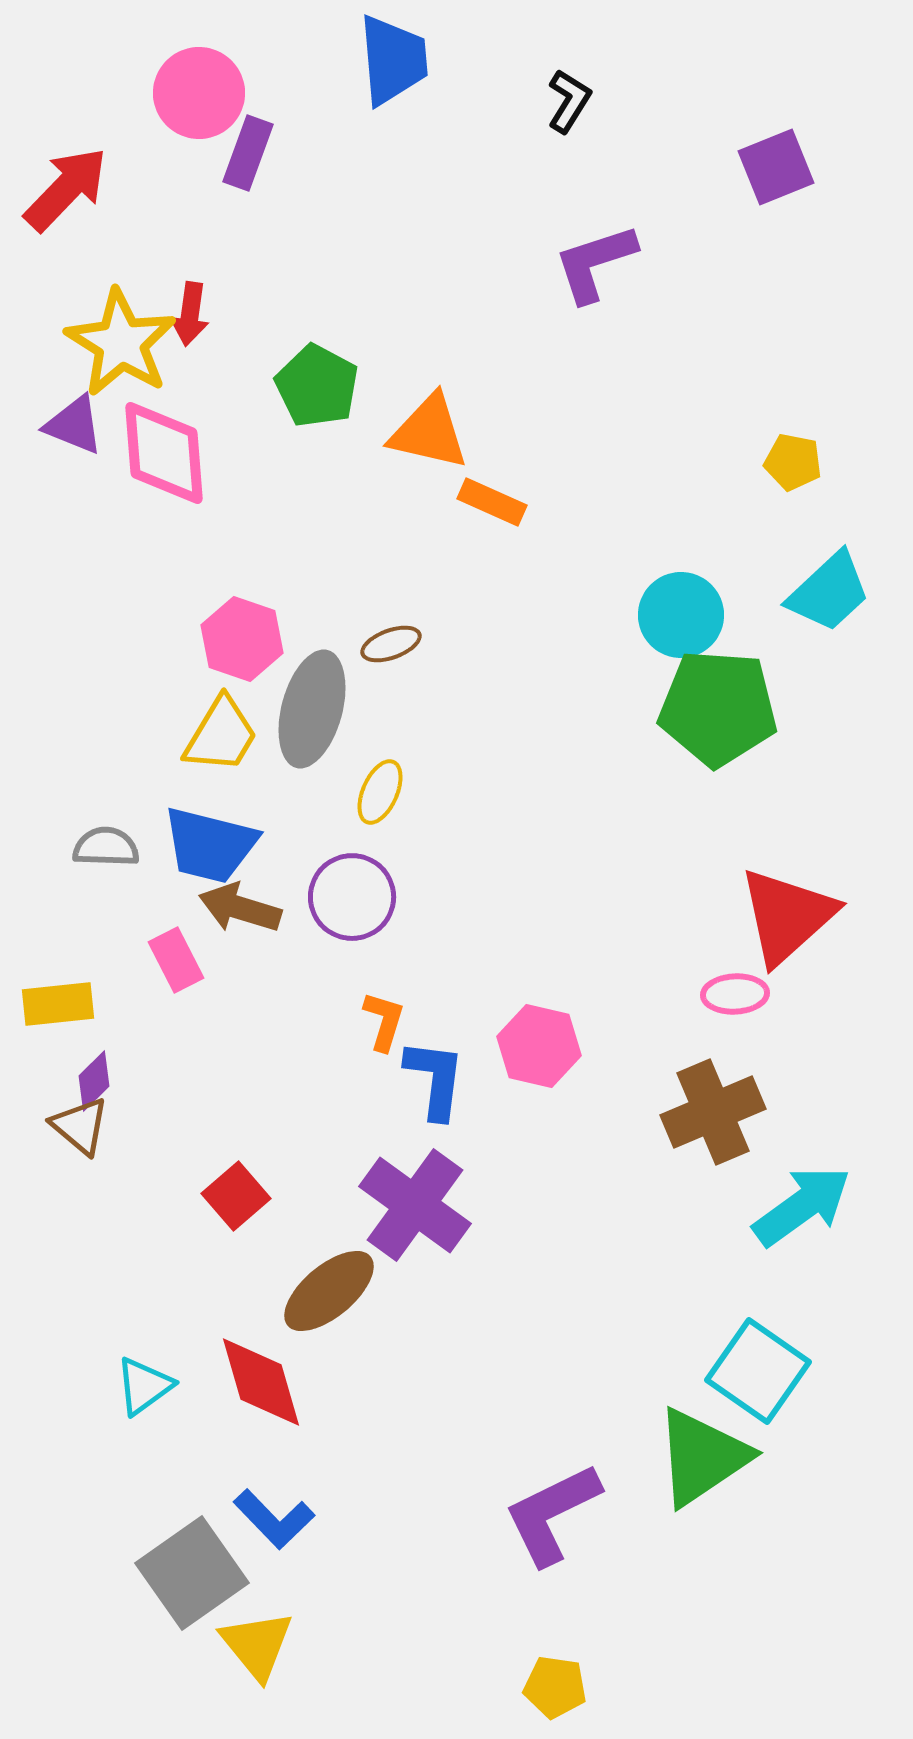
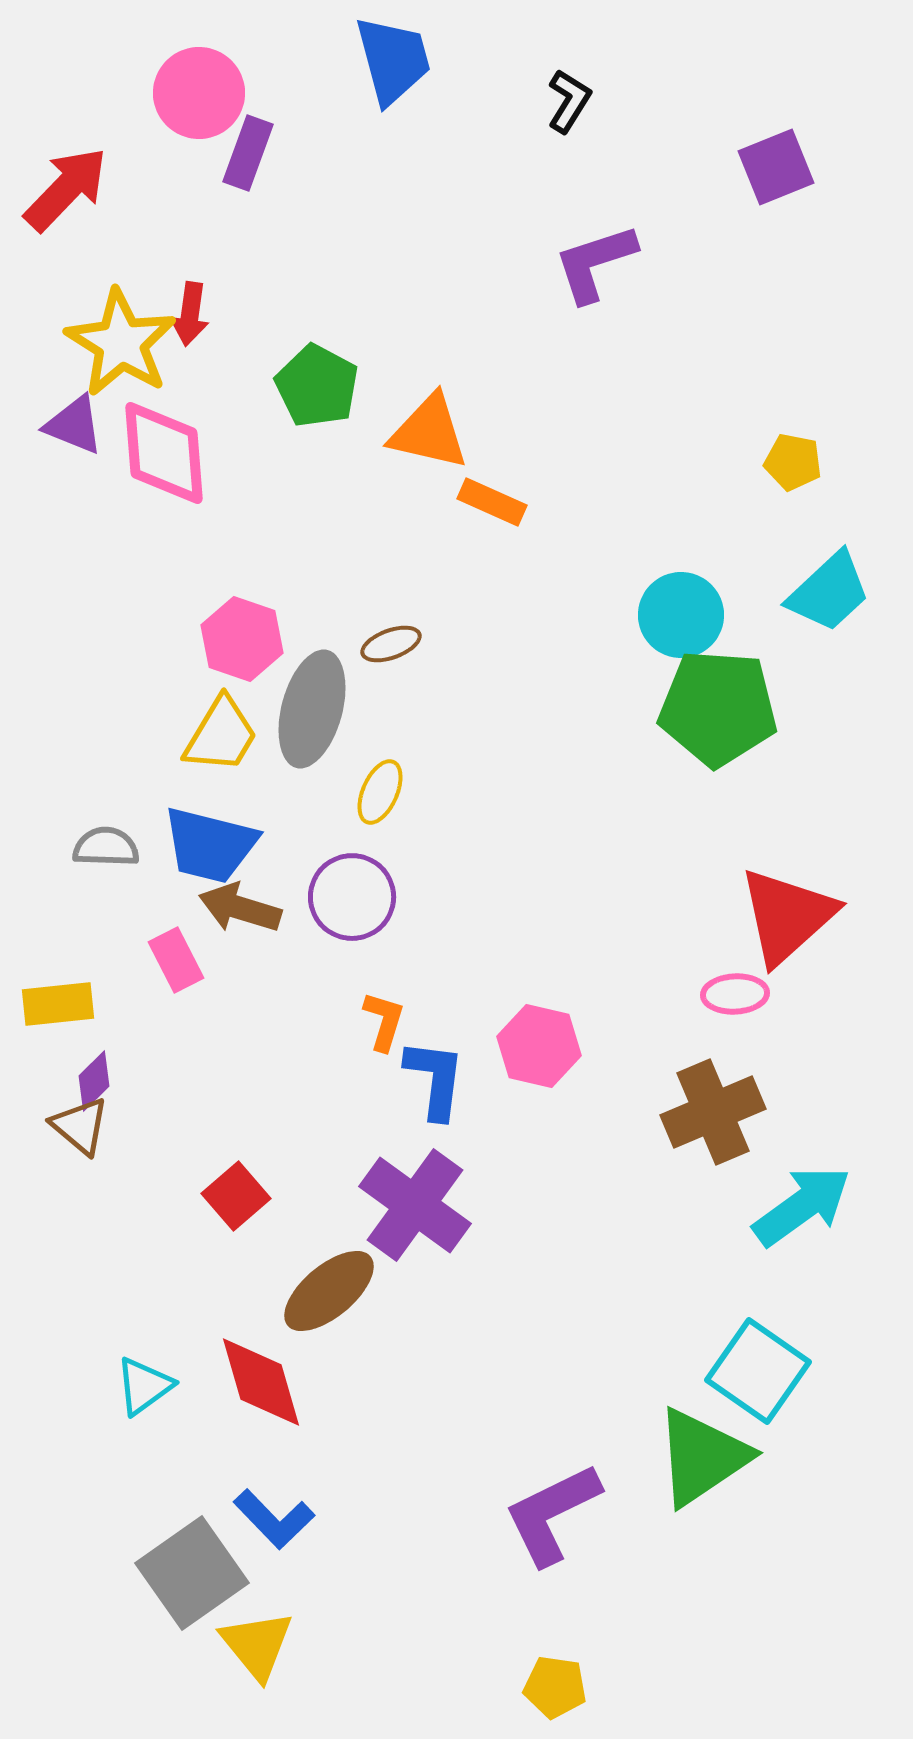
blue trapezoid at (393, 60): rotated 10 degrees counterclockwise
